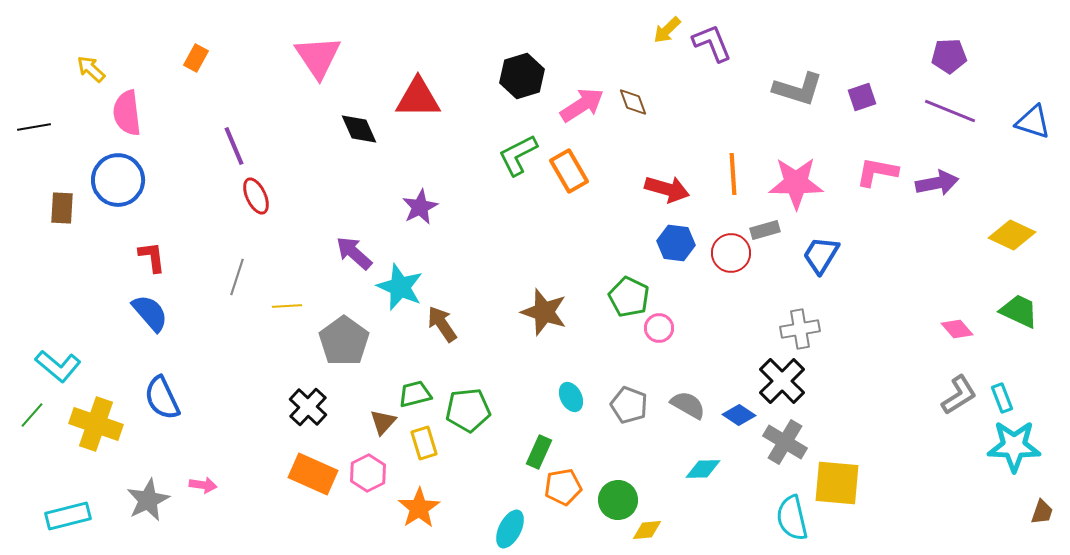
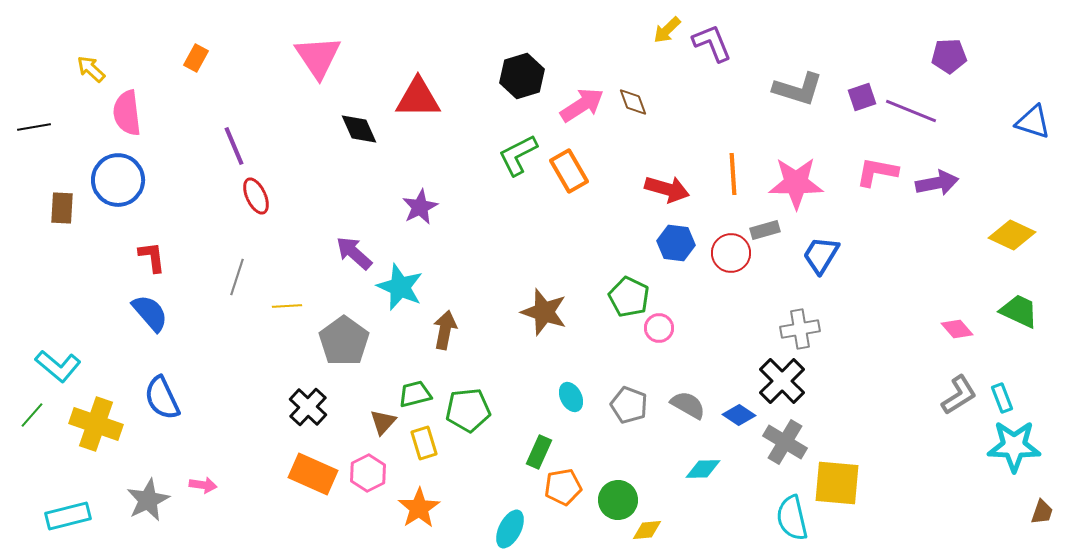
purple line at (950, 111): moved 39 px left
brown arrow at (442, 324): moved 3 px right, 6 px down; rotated 45 degrees clockwise
